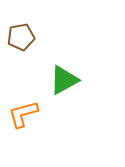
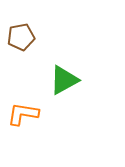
orange L-shape: rotated 24 degrees clockwise
